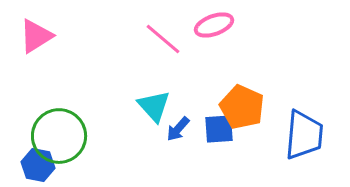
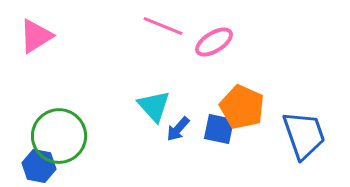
pink ellipse: moved 17 px down; rotated 12 degrees counterclockwise
pink line: moved 13 px up; rotated 18 degrees counterclockwise
blue square: rotated 16 degrees clockwise
blue trapezoid: rotated 24 degrees counterclockwise
blue hexagon: moved 1 px right, 1 px down
